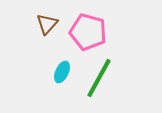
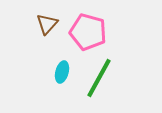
cyan ellipse: rotated 10 degrees counterclockwise
